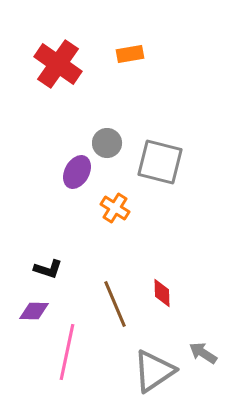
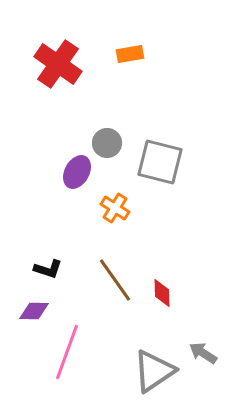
brown line: moved 24 px up; rotated 12 degrees counterclockwise
pink line: rotated 8 degrees clockwise
